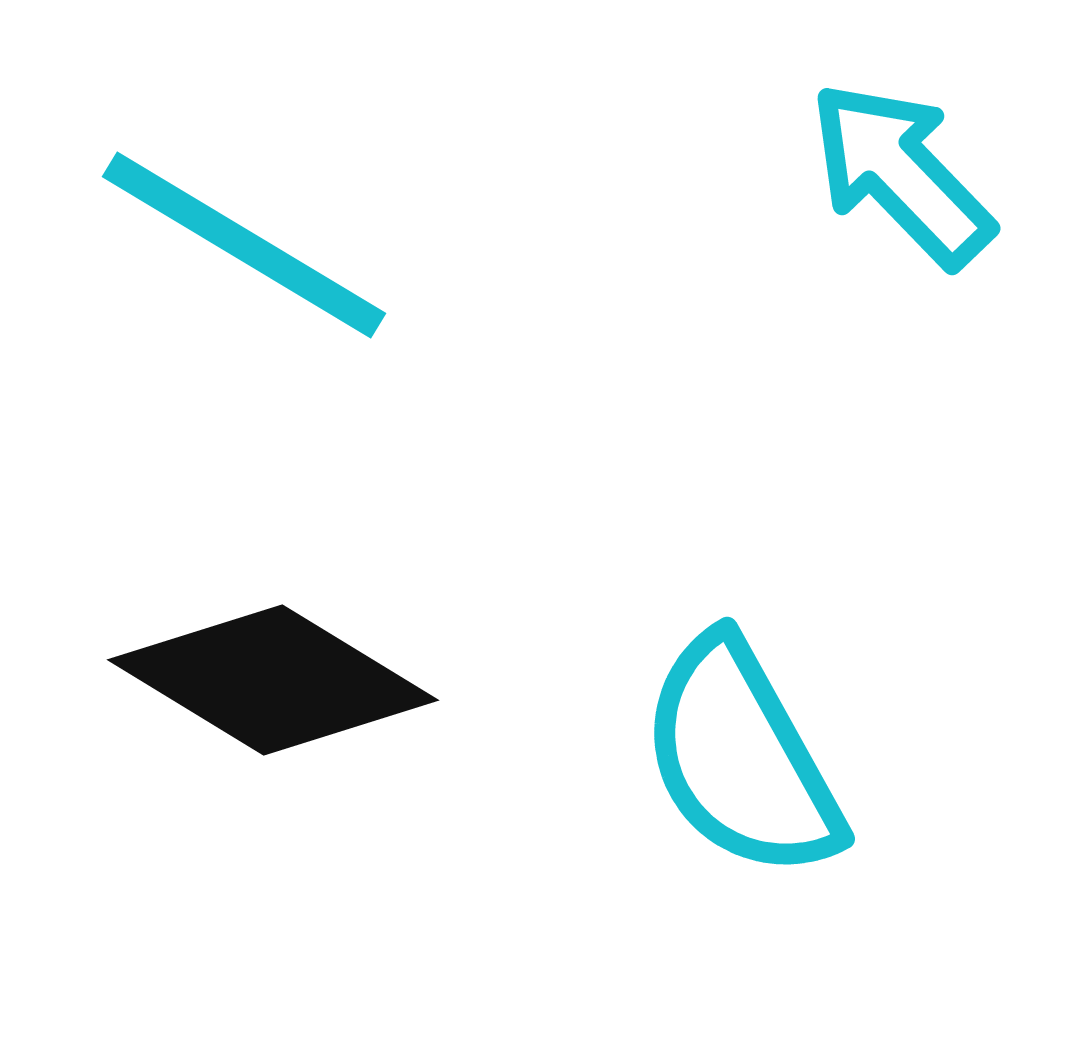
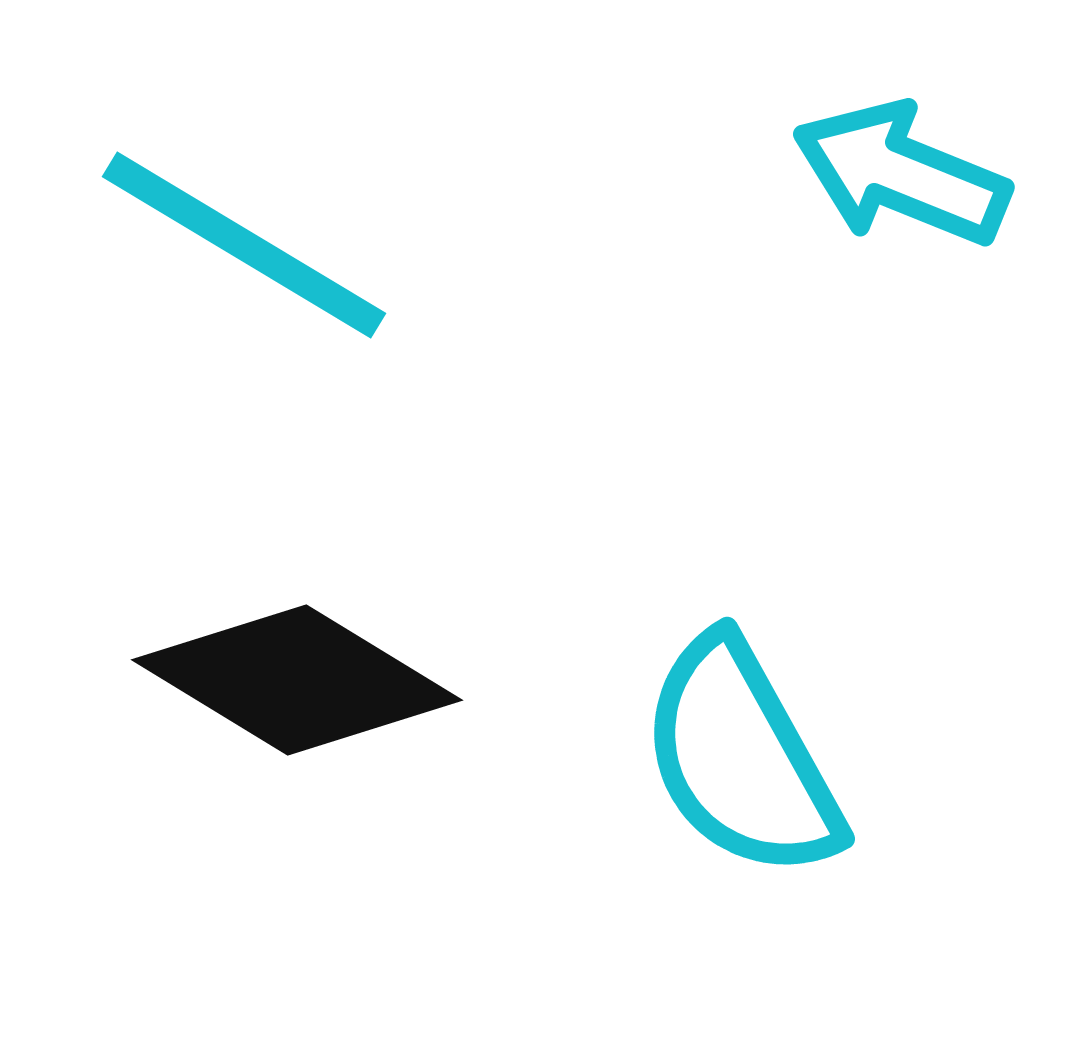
cyan arrow: rotated 24 degrees counterclockwise
black diamond: moved 24 px right
